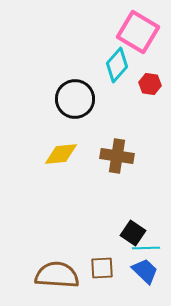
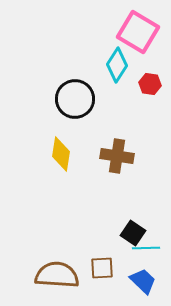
cyan diamond: rotated 8 degrees counterclockwise
yellow diamond: rotated 76 degrees counterclockwise
blue trapezoid: moved 2 px left, 10 px down
